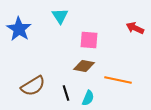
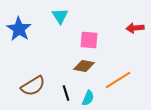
red arrow: rotated 30 degrees counterclockwise
orange line: rotated 44 degrees counterclockwise
